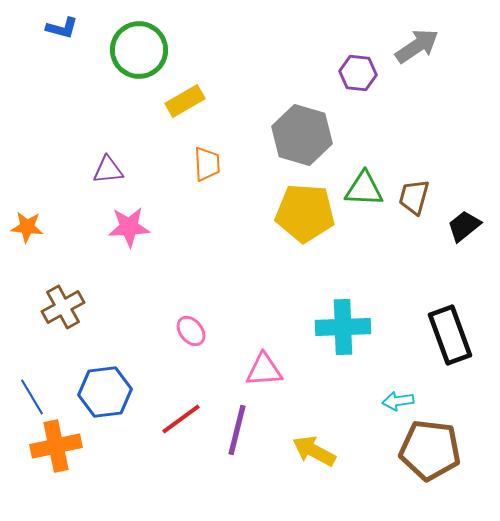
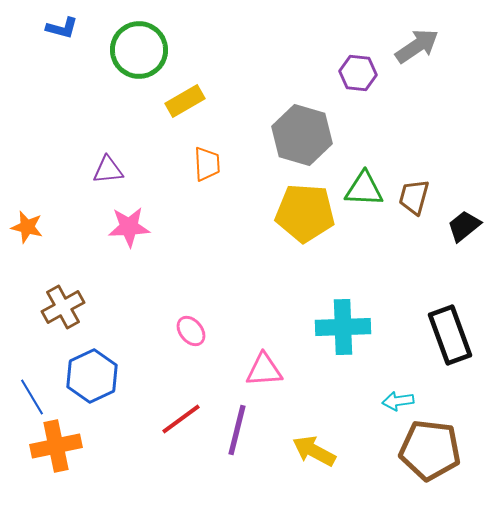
orange star: rotated 8 degrees clockwise
blue hexagon: moved 13 px left, 16 px up; rotated 18 degrees counterclockwise
